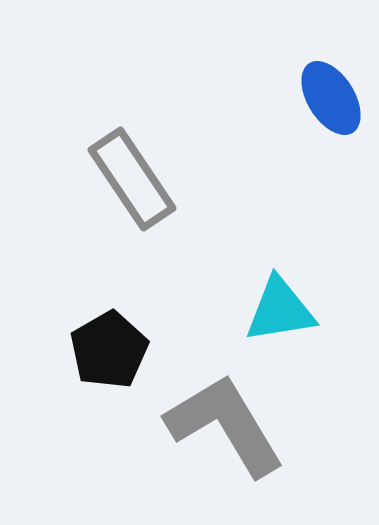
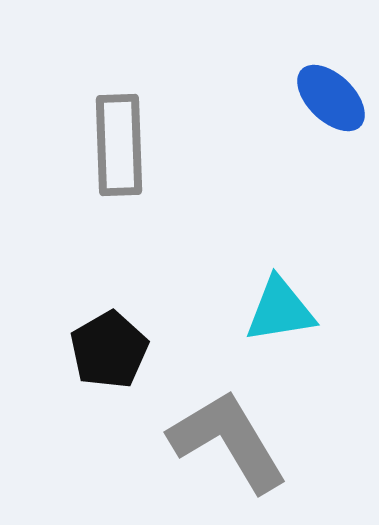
blue ellipse: rotated 14 degrees counterclockwise
gray rectangle: moved 13 px left, 34 px up; rotated 32 degrees clockwise
gray L-shape: moved 3 px right, 16 px down
